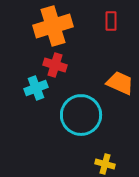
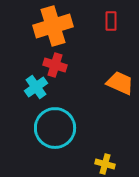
cyan cross: moved 1 px up; rotated 15 degrees counterclockwise
cyan circle: moved 26 px left, 13 px down
